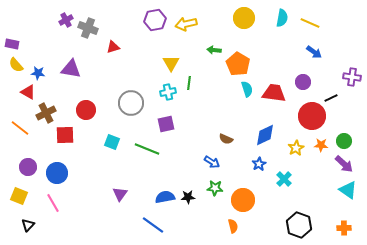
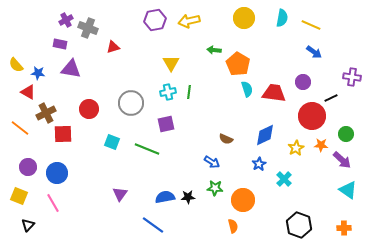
yellow line at (310, 23): moved 1 px right, 2 px down
yellow arrow at (186, 24): moved 3 px right, 3 px up
purple rectangle at (12, 44): moved 48 px right
green line at (189, 83): moved 9 px down
red circle at (86, 110): moved 3 px right, 1 px up
red square at (65, 135): moved 2 px left, 1 px up
green circle at (344, 141): moved 2 px right, 7 px up
purple arrow at (344, 164): moved 2 px left, 4 px up
